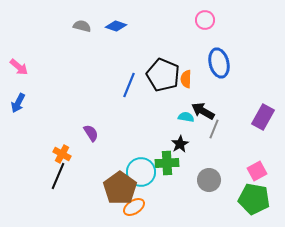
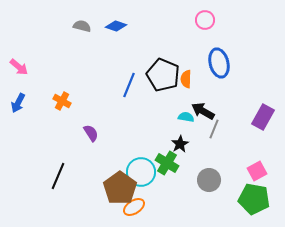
orange cross: moved 53 px up
green cross: rotated 35 degrees clockwise
